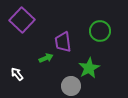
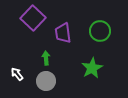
purple square: moved 11 px right, 2 px up
purple trapezoid: moved 9 px up
green arrow: rotated 72 degrees counterclockwise
green star: moved 3 px right
gray circle: moved 25 px left, 5 px up
